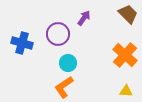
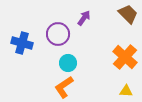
orange cross: moved 2 px down
